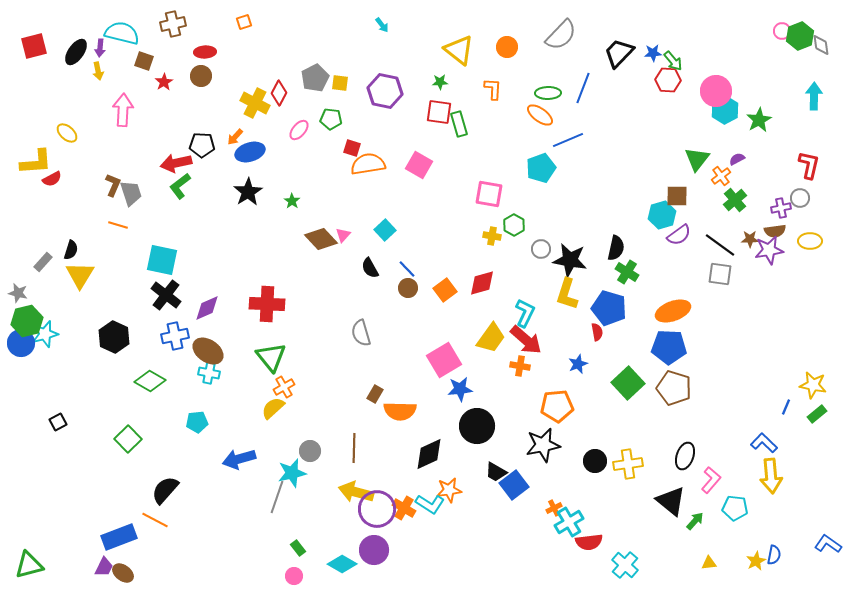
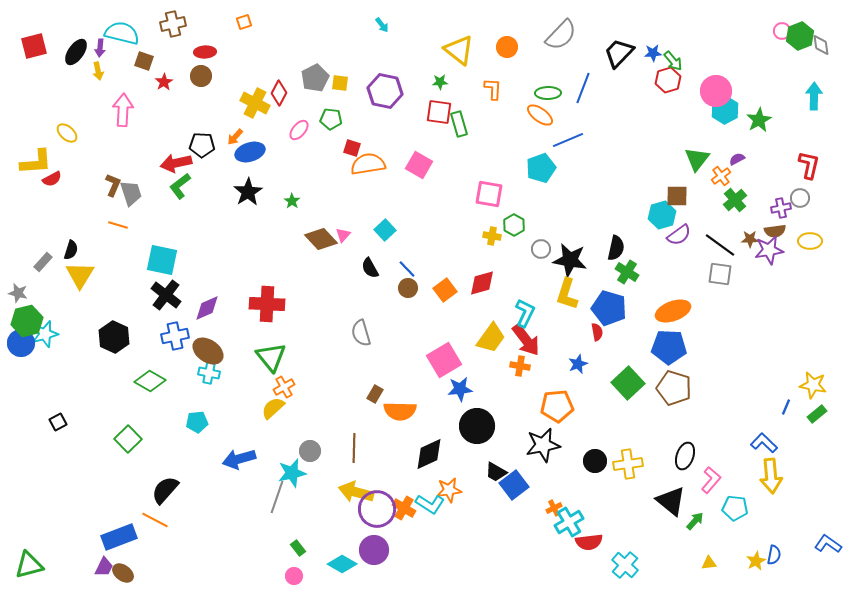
red hexagon at (668, 80): rotated 20 degrees counterclockwise
red arrow at (526, 340): rotated 12 degrees clockwise
